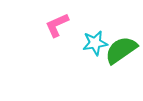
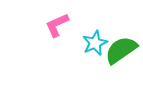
cyan star: rotated 15 degrees counterclockwise
